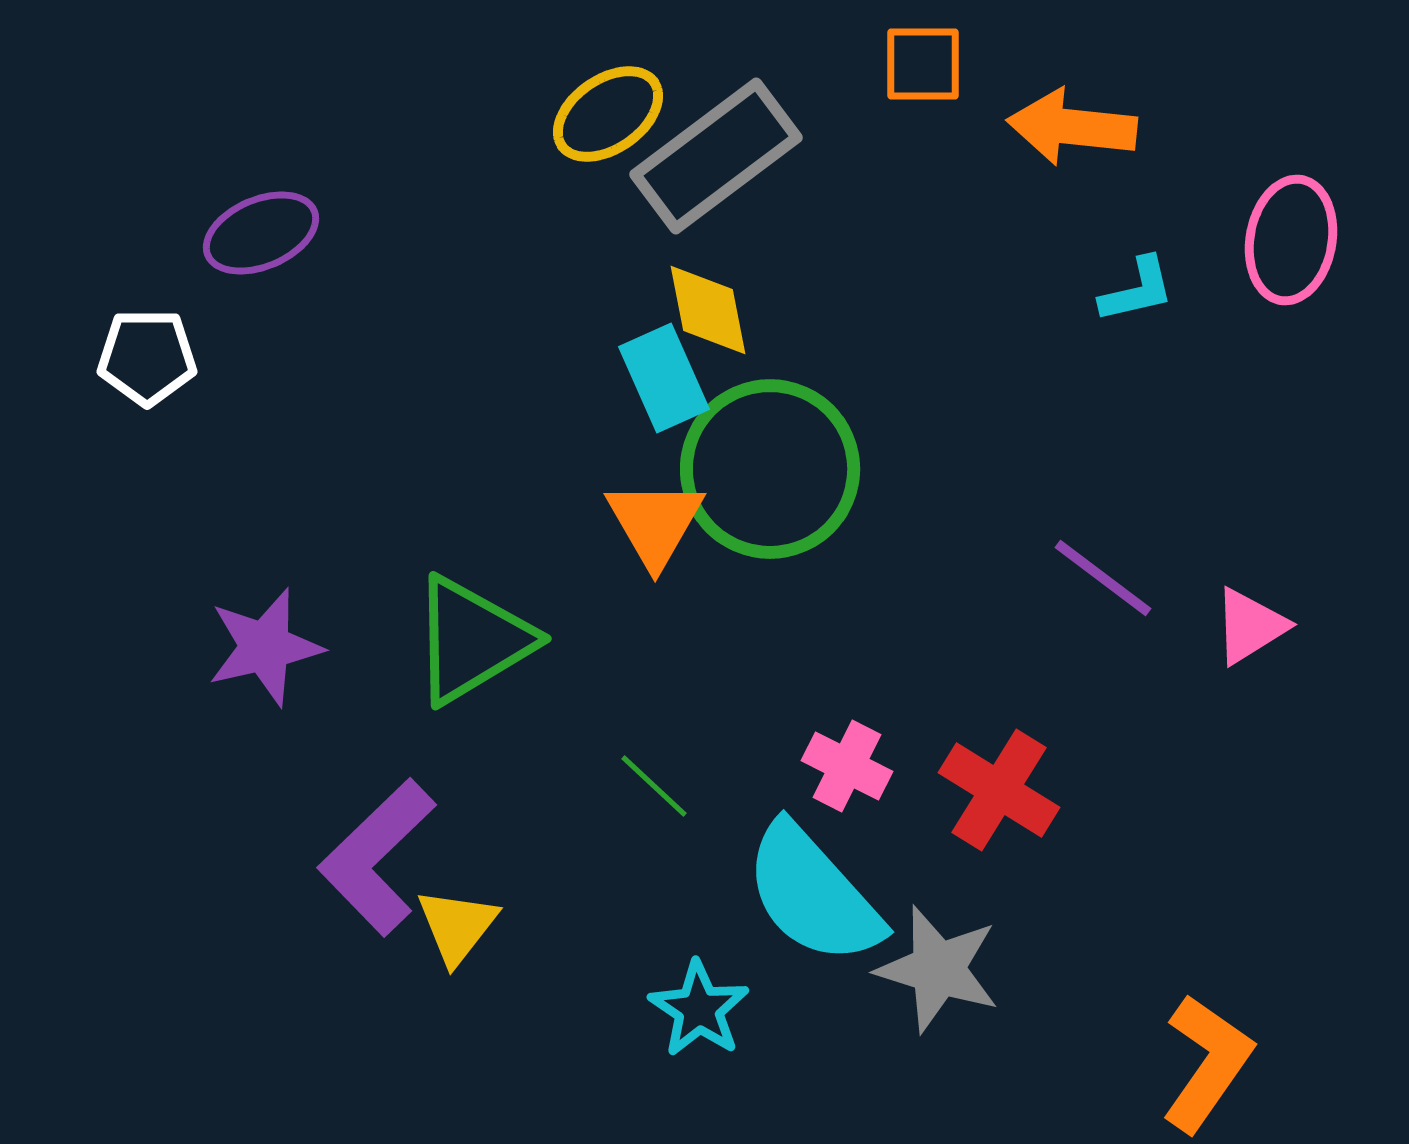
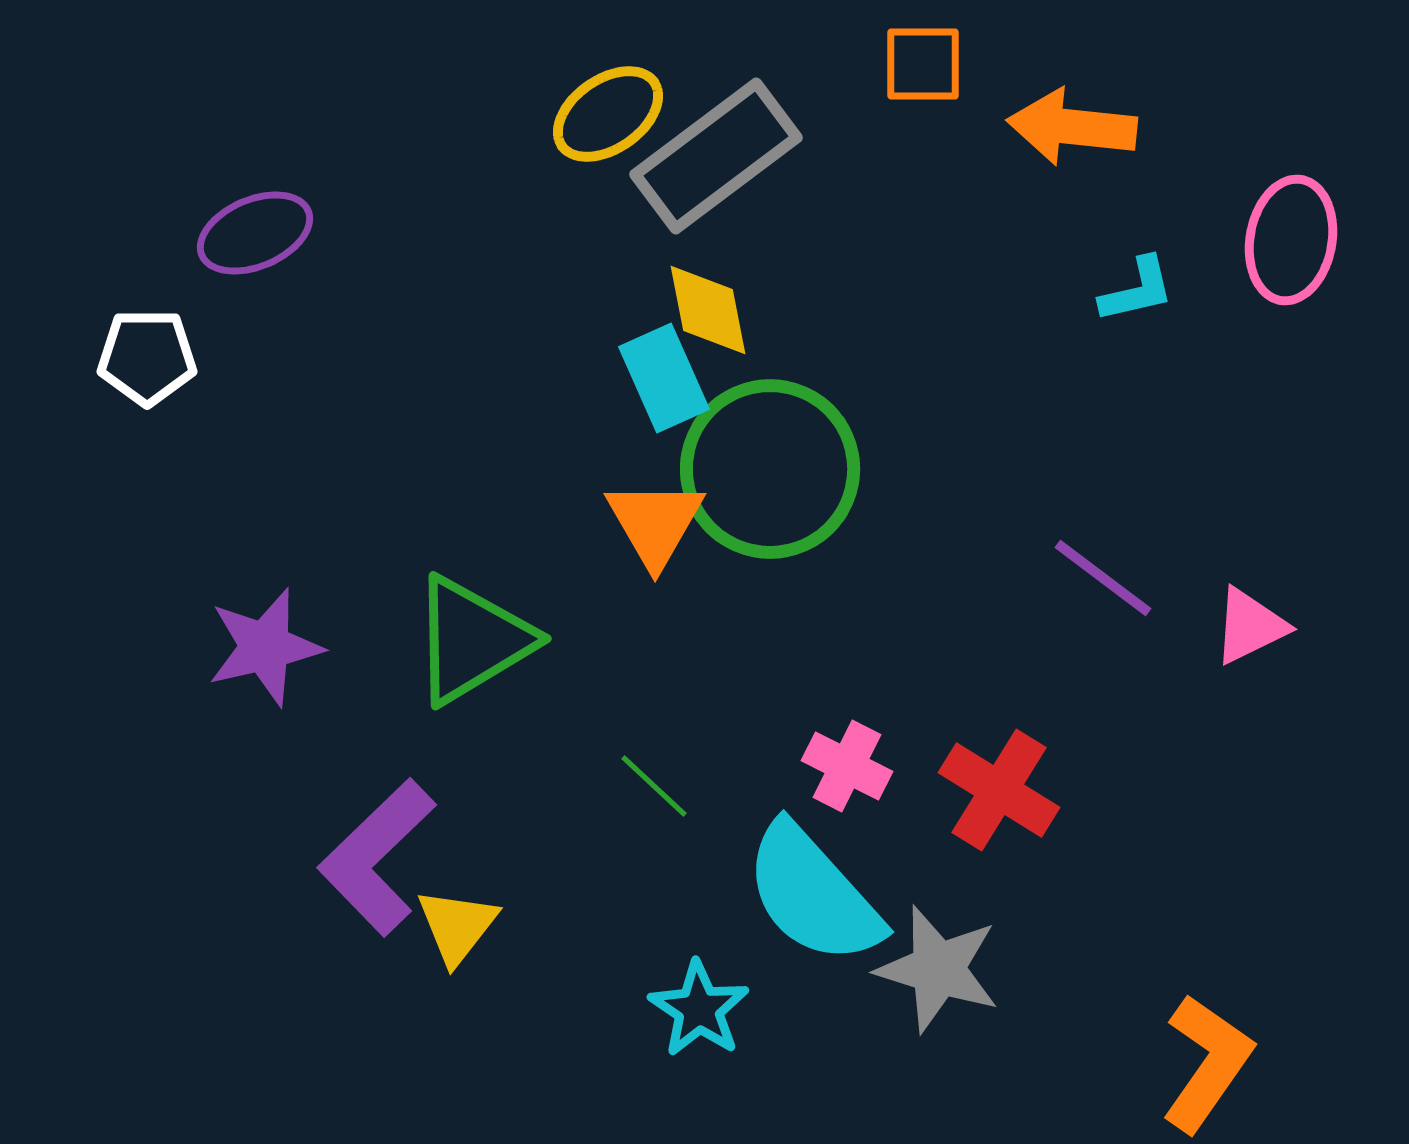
purple ellipse: moved 6 px left
pink triangle: rotated 6 degrees clockwise
